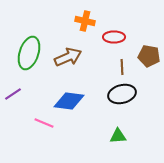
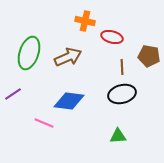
red ellipse: moved 2 px left; rotated 15 degrees clockwise
